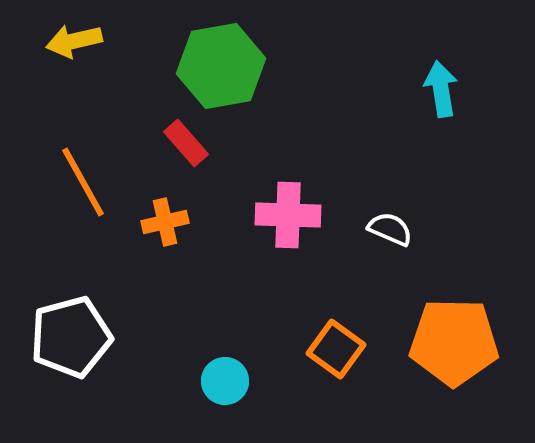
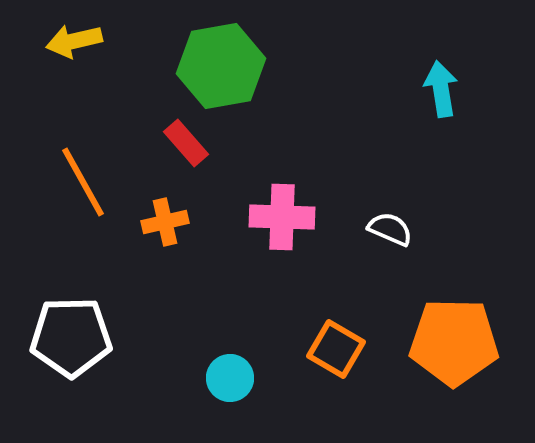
pink cross: moved 6 px left, 2 px down
white pentagon: rotated 14 degrees clockwise
orange square: rotated 6 degrees counterclockwise
cyan circle: moved 5 px right, 3 px up
